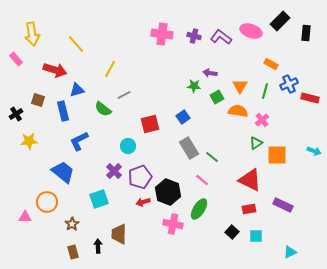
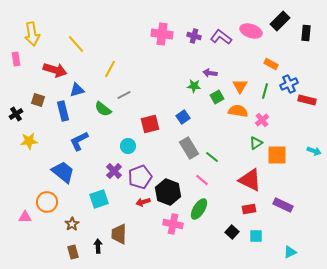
pink rectangle at (16, 59): rotated 32 degrees clockwise
red rectangle at (310, 98): moved 3 px left, 2 px down
